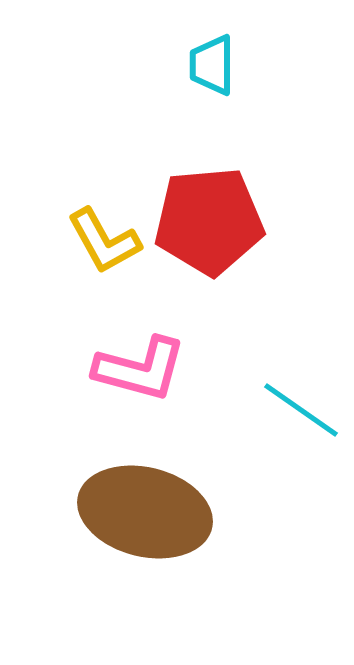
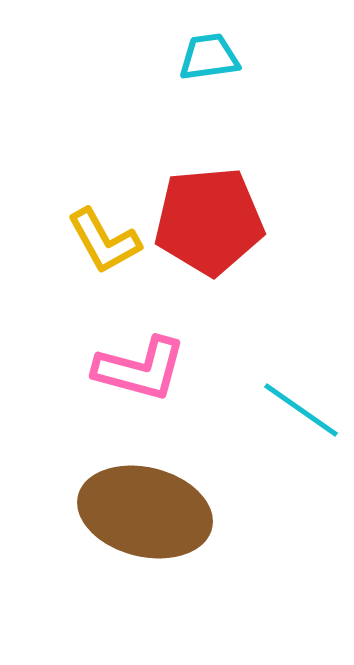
cyan trapezoid: moved 3 px left, 8 px up; rotated 82 degrees clockwise
